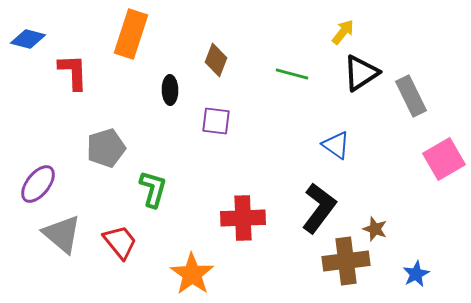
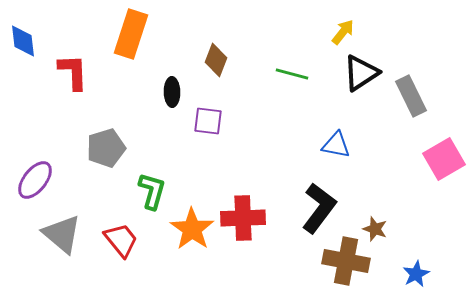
blue diamond: moved 5 px left, 2 px down; rotated 68 degrees clockwise
black ellipse: moved 2 px right, 2 px down
purple square: moved 8 px left
blue triangle: rotated 24 degrees counterclockwise
purple ellipse: moved 3 px left, 4 px up
green L-shape: moved 1 px left, 2 px down
red trapezoid: moved 1 px right, 2 px up
brown cross: rotated 18 degrees clockwise
orange star: moved 45 px up
